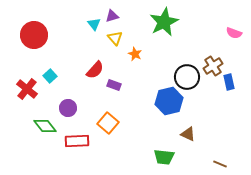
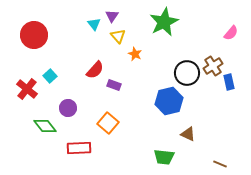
purple triangle: rotated 40 degrees counterclockwise
pink semicircle: moved 3 px left; rotated 70 degrees counterclockwise
yellow triangle: moved 3 px right, 2 px up
black circle: moved 4 px up
red rectangle: moved 2 px right, 7 px down
